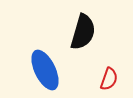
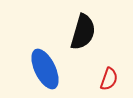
blue ellipse: moved 1 px up
